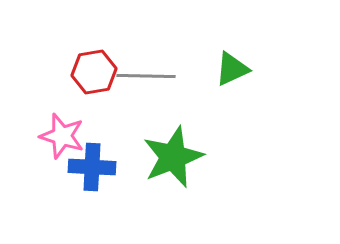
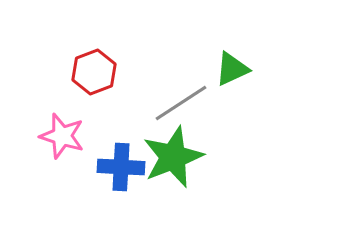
red hexagon: rotated 12 degrees counterclockwise
gray line: moved 35 px right, 27 px down; rotated 34 degrees counterclockwise
blue cross: moved 29 px right
